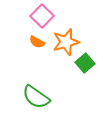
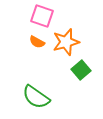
pink square: rotated 25 degrees counterclockwise
green square: moved 4 px left, 7 px down
